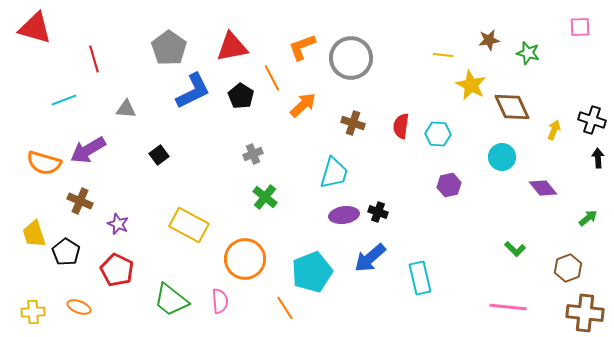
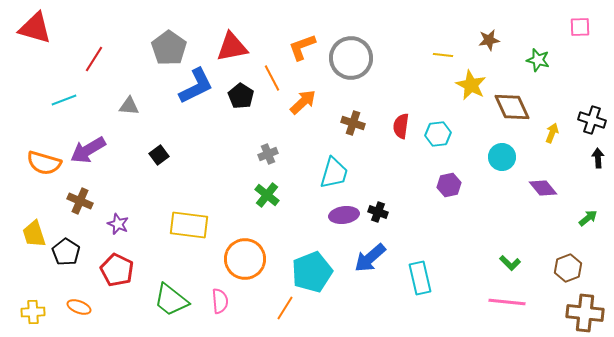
green star at (528, 53): moved 10 px right, 7 px down
red line at (94, 59): rotated 48 degrees clockwise
blue L-shape at (193, 91): moved 3 px right, 5 px up
orange arrow at (303, 105): moved 3 px up
gray triangle at (126, 109): moved 3 px right, 3 px up
yellow arrow at (554, 130): moved 2 px left, 3 px down
cyan hexagon at (438, 134): rotated 10 degrees counterclockwise
gray cross at (253, 154): moved 15 px right
green cross at (265, 197): moved 2 px right, 2 px up
yellow rectangle at (189, 225): rotated 21 degrees counterclockwise
green L-shape at (515, 249): moved 5 px left, 14 px down
pink line at (508, 307): moved 1 px left, 5 px up
orange line at (285, 308): rotated 65 degrees clockwise
